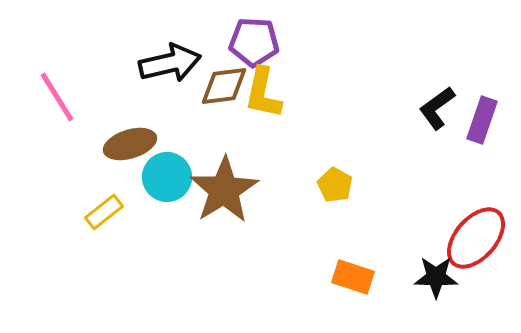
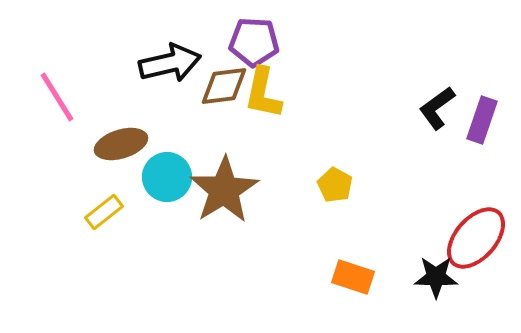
brown ellipse: moved 9 px left
